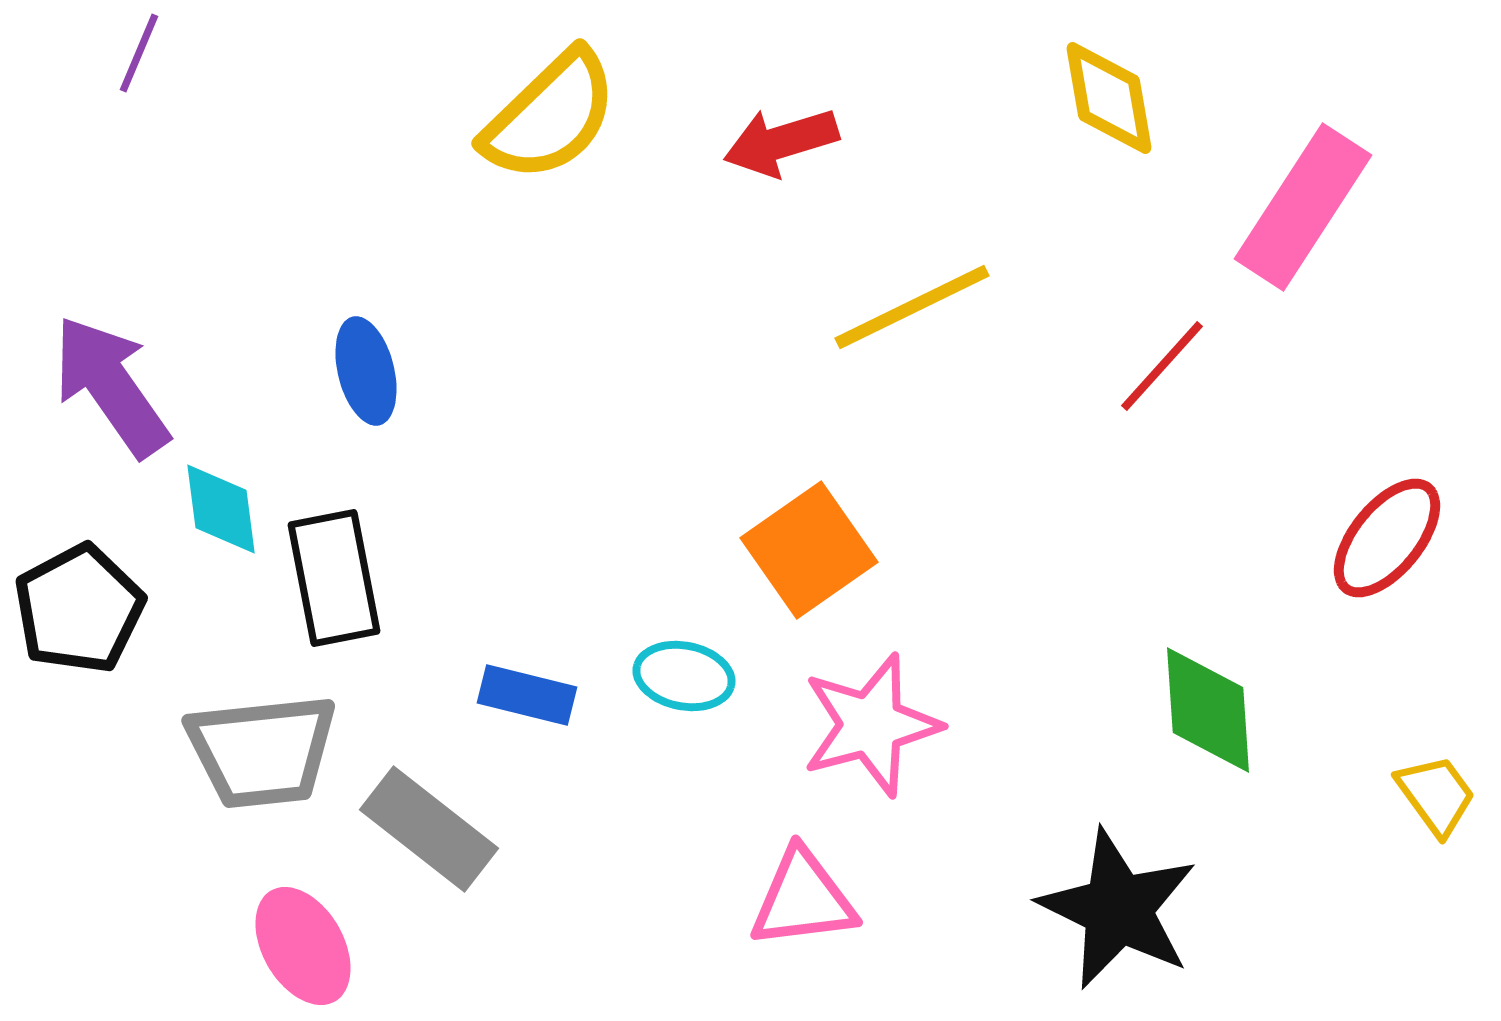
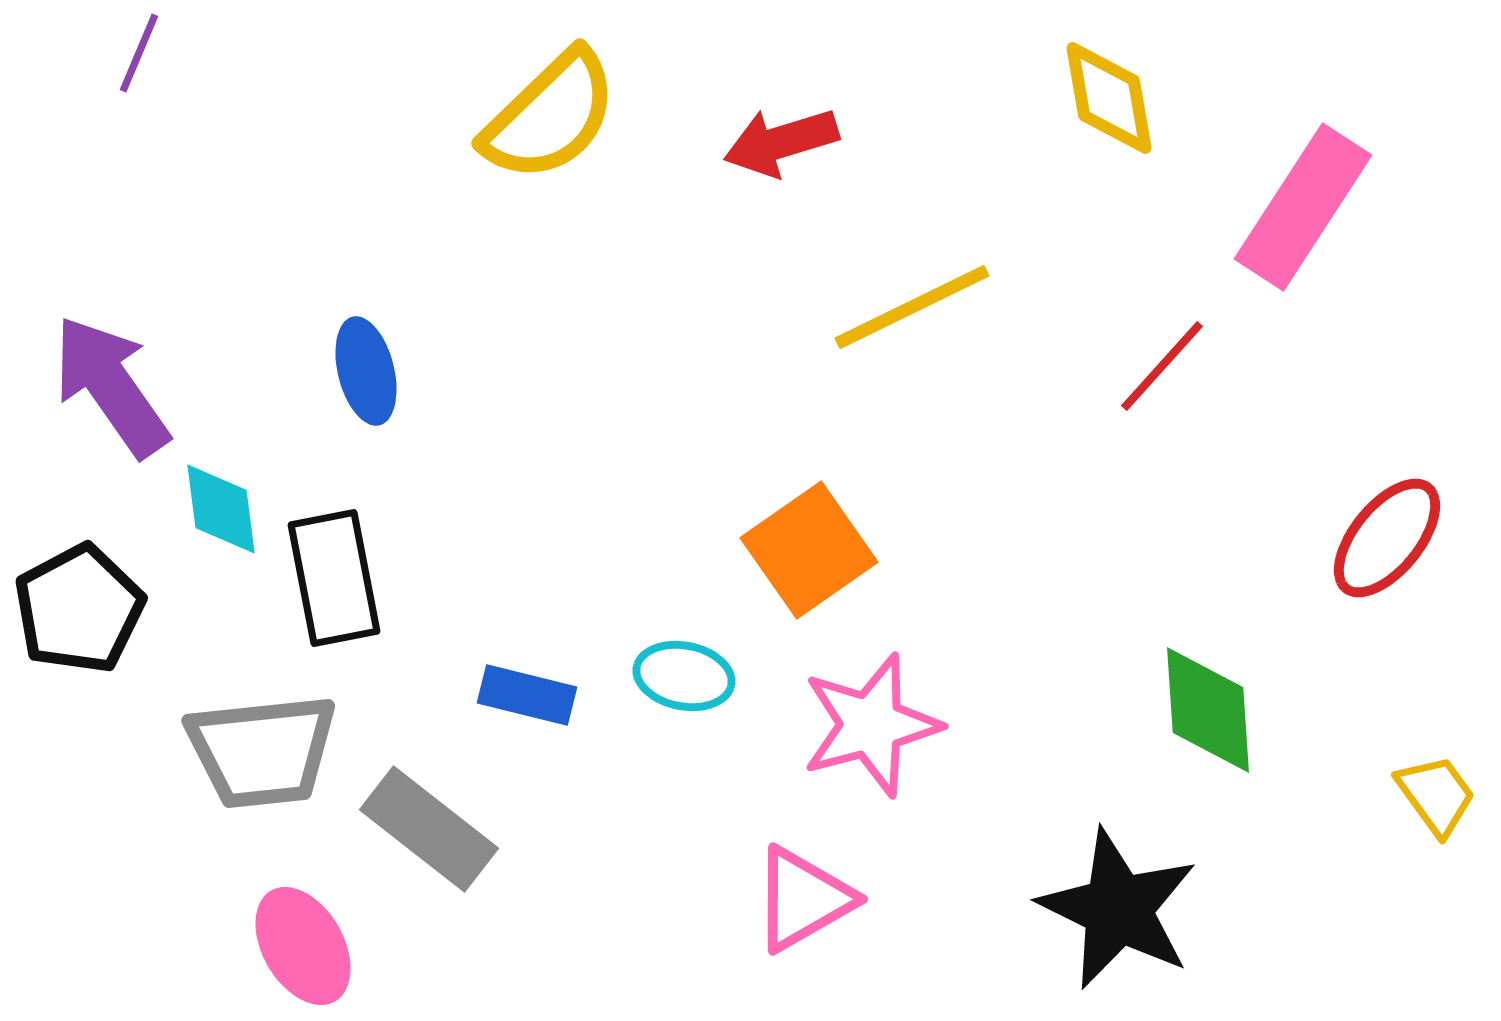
pink triangle: rotated 23 degrees counterclockwise
